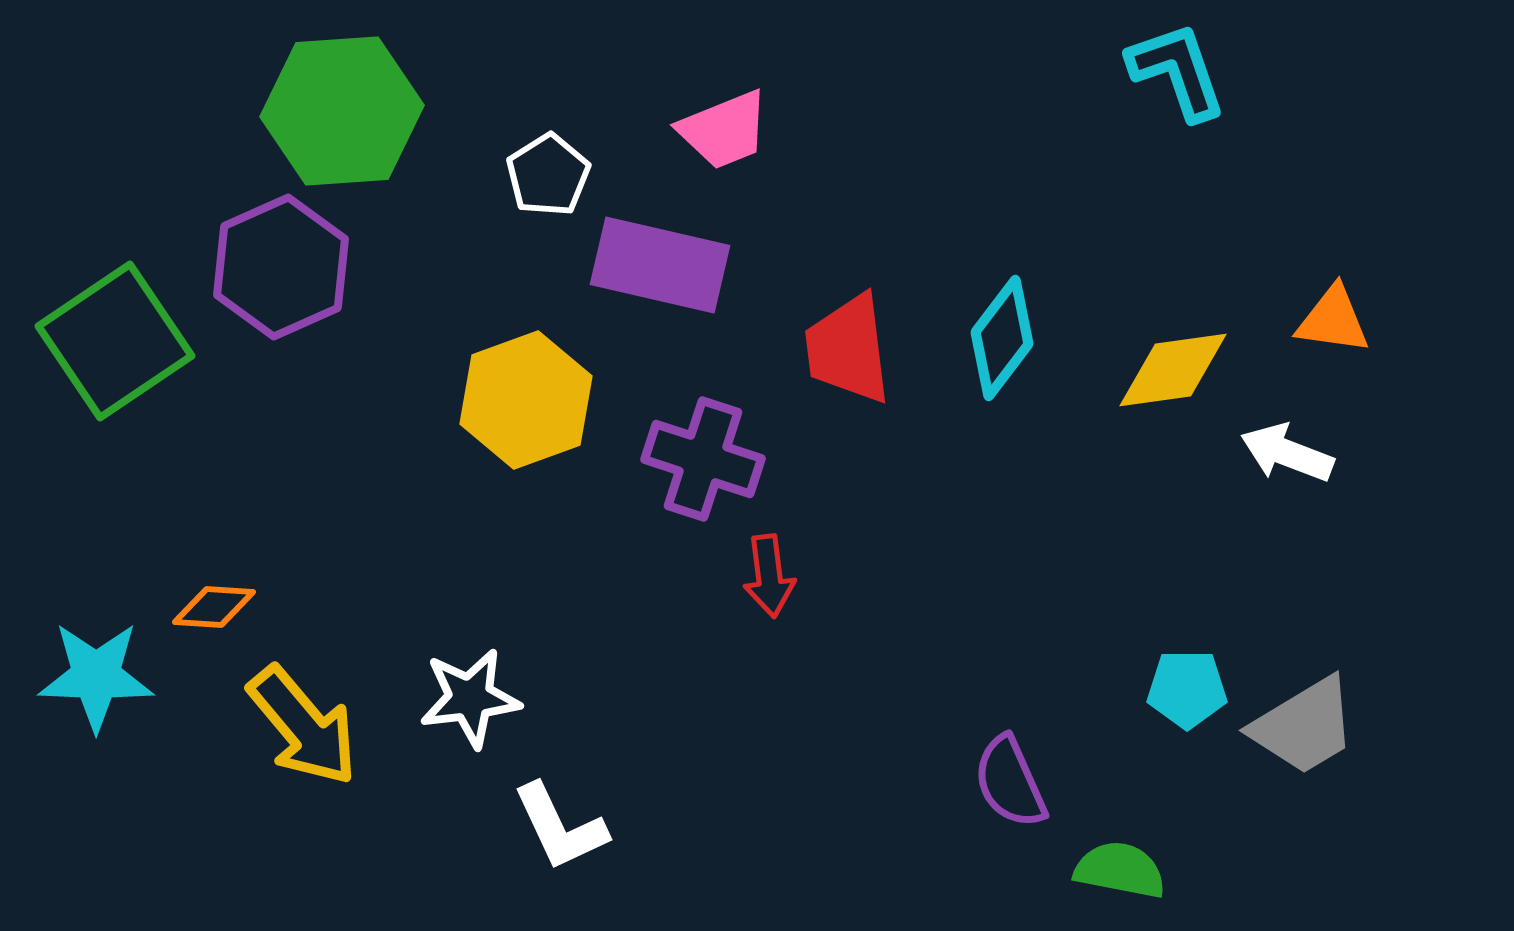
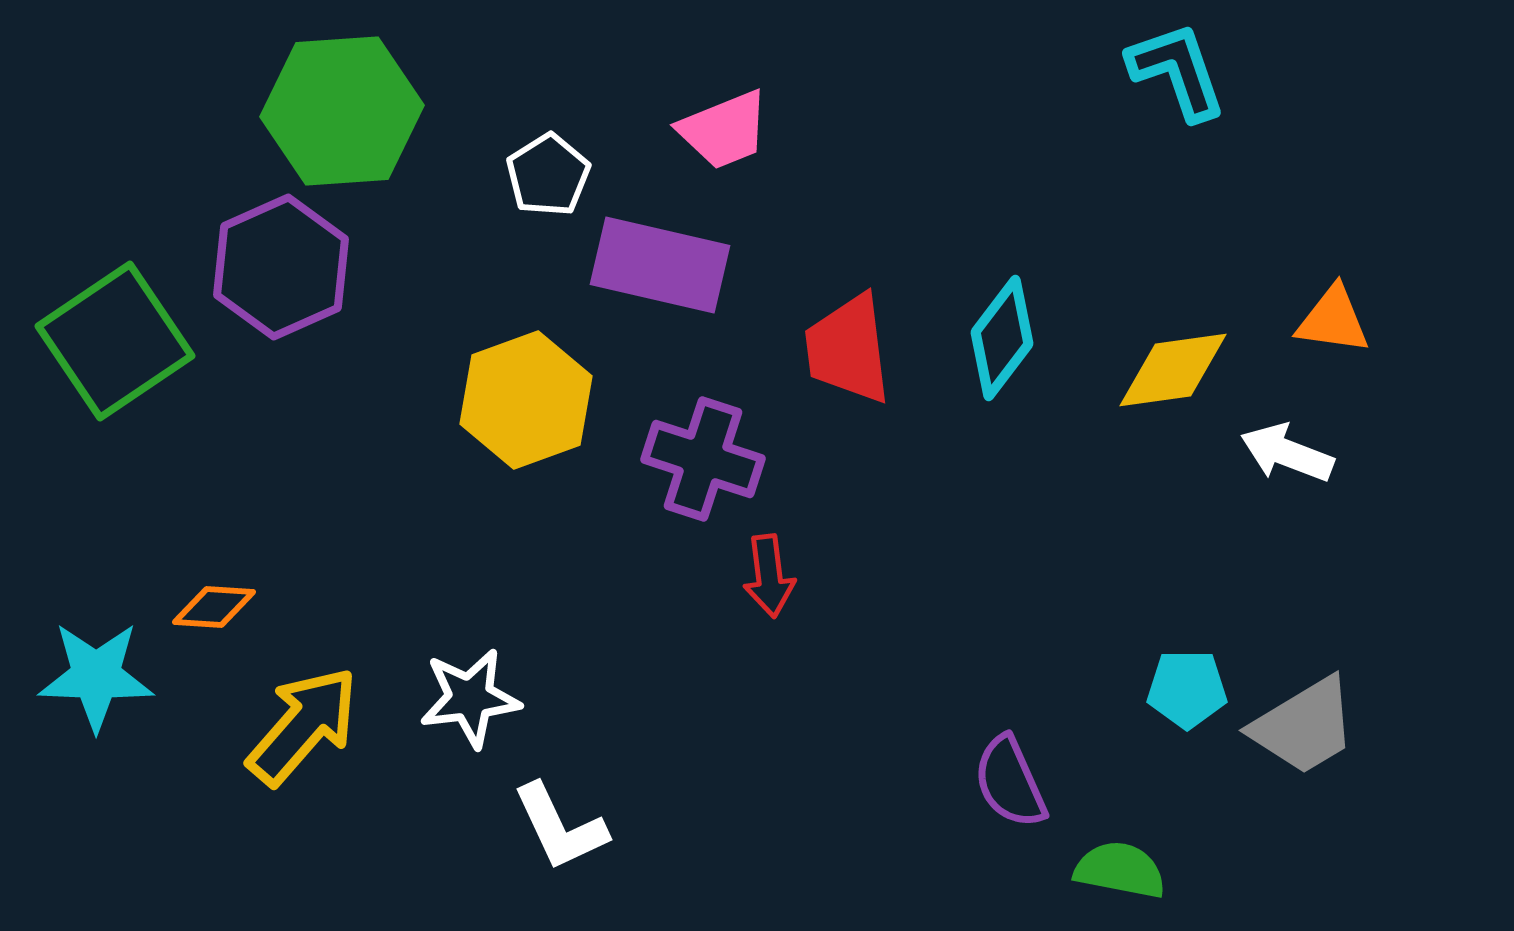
yellow arrow: rotated 99 degrees counterclockwise
